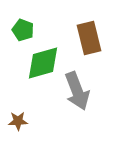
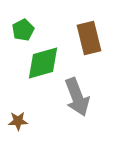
green pentagon: rotated 25 degrees clockwise
gray arrow: moved 6 px down
